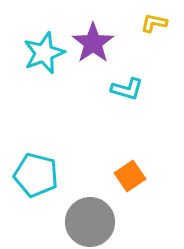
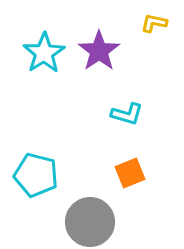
purple star: moved 6 px right, 8 px down
cyan star: rotated 12 degrees counterclockwise
cyan L-shape: moved 25 px down
orange square: moved 3 px up; rotated 12 degrees clockwise
